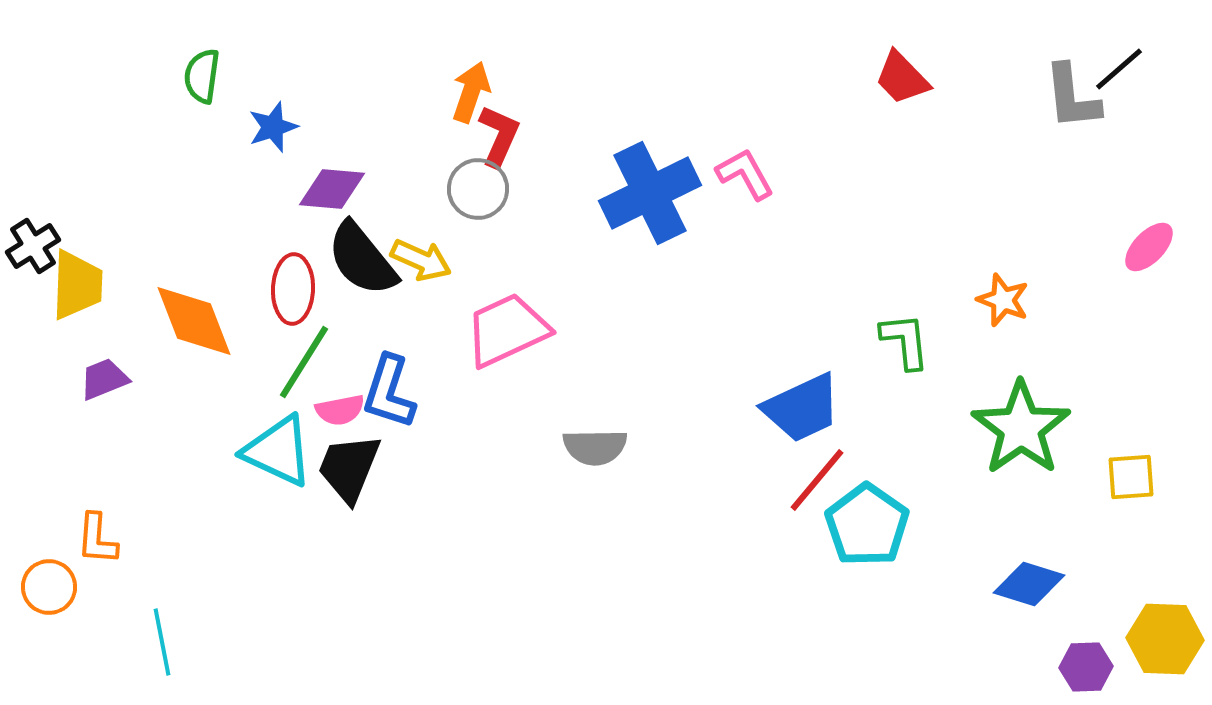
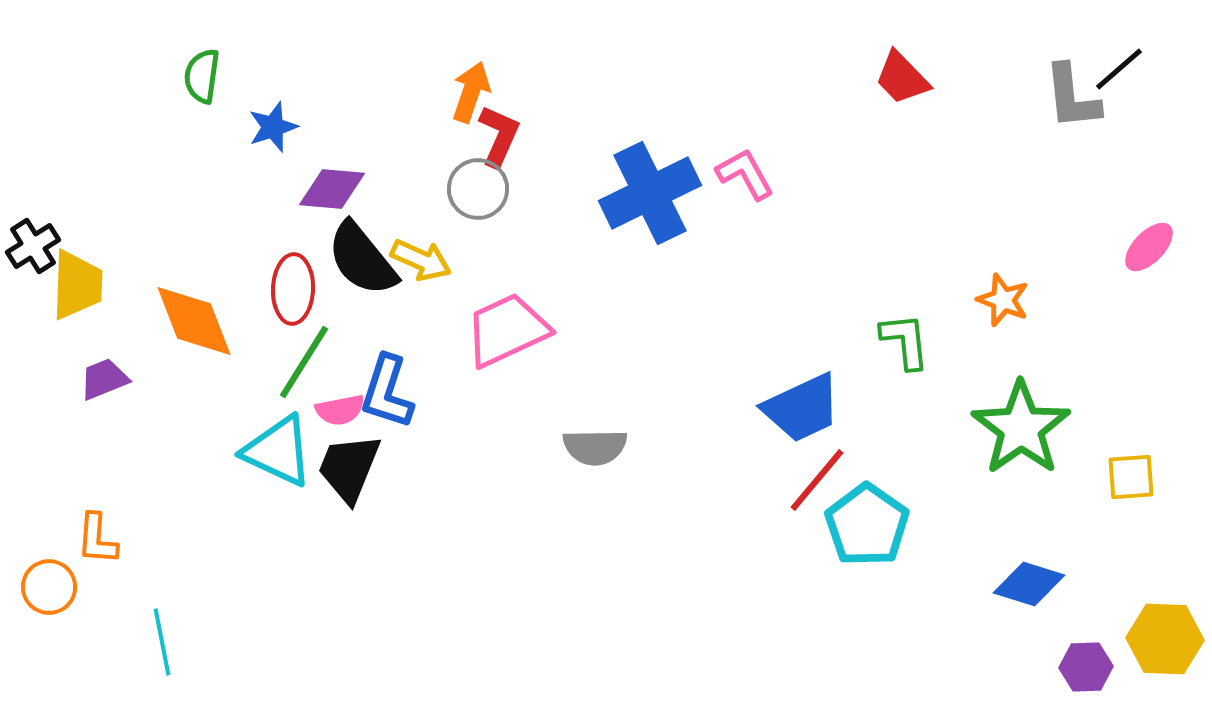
blue L-shape: moved 2 px left
